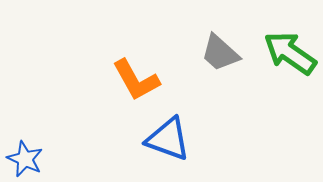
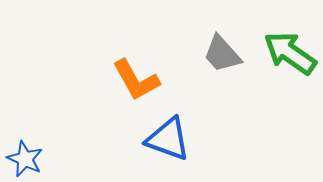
gray trapezoid: moved 2 px right, 1 px down; rotated 6 degrees clockwise
